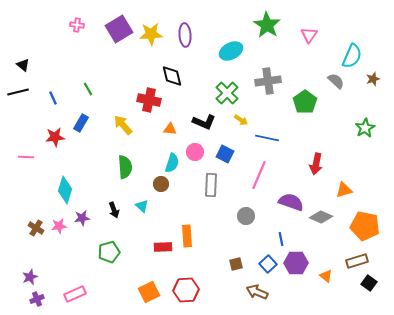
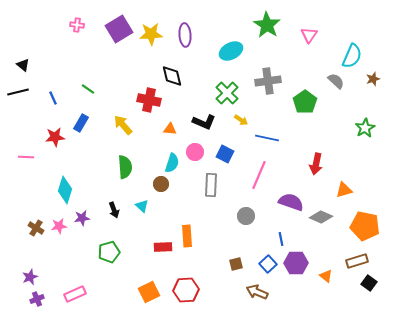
green line at (88, 89): rotated 24 degrees counterclockwise
